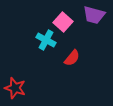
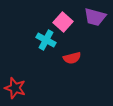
purple trapezoid: moved 1 px right, 2 px down
red semicircle: rotated 36 degrees clockwise
